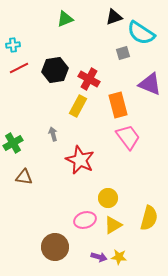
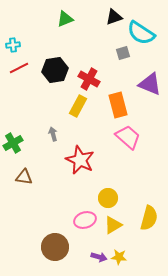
pink trapezoid: rotated 12 degrees counterclockwise
